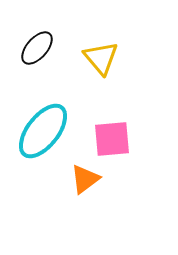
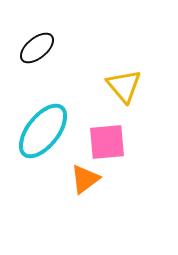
black ellipse: rotated 9 degrees clockwise
yellow triangle: moved 23 px right, 28 px down
pink square: moved 5 px left, 3 px down
